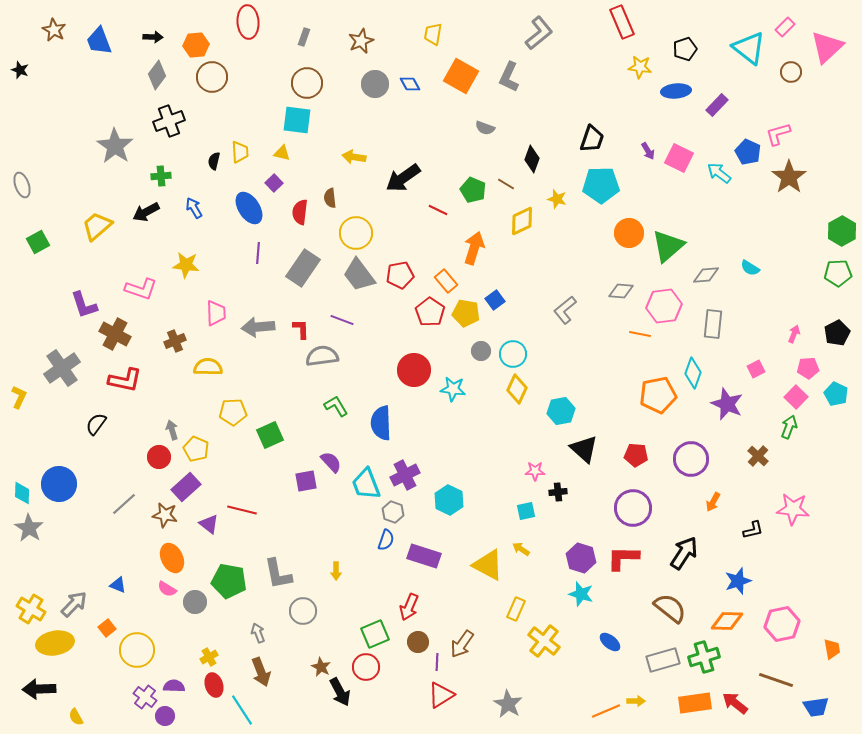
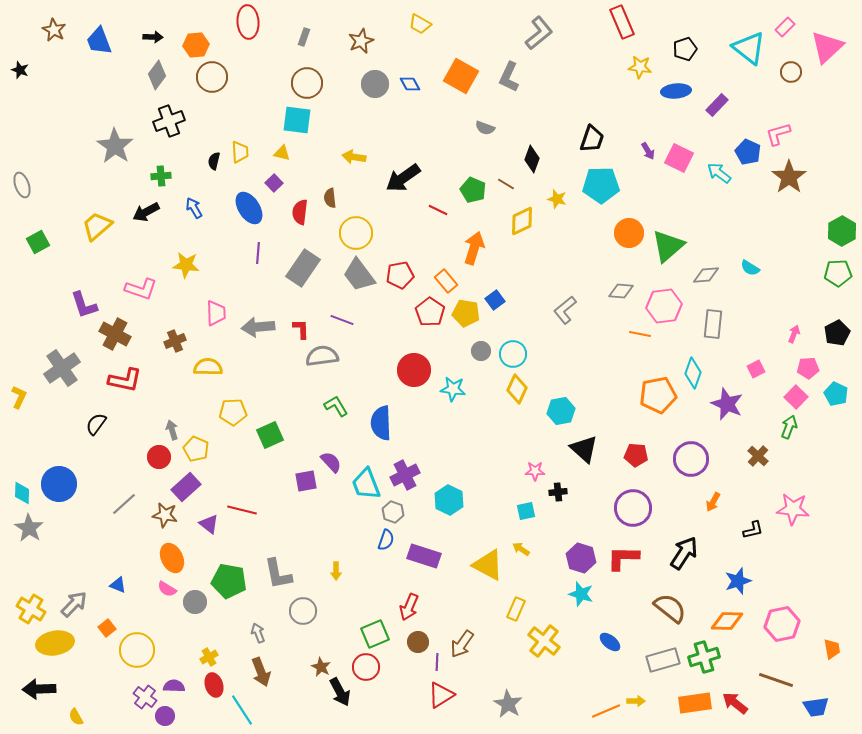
yellow trapezoid at (433, 34): moved 13 px left, 10 px up; rotated 70 degrees counterclockwise
